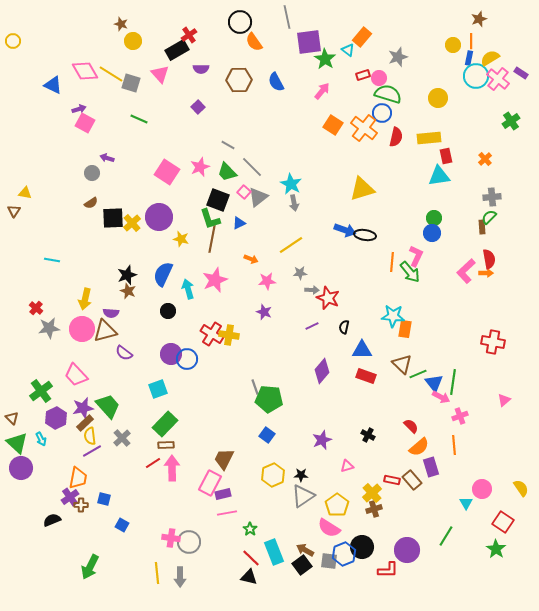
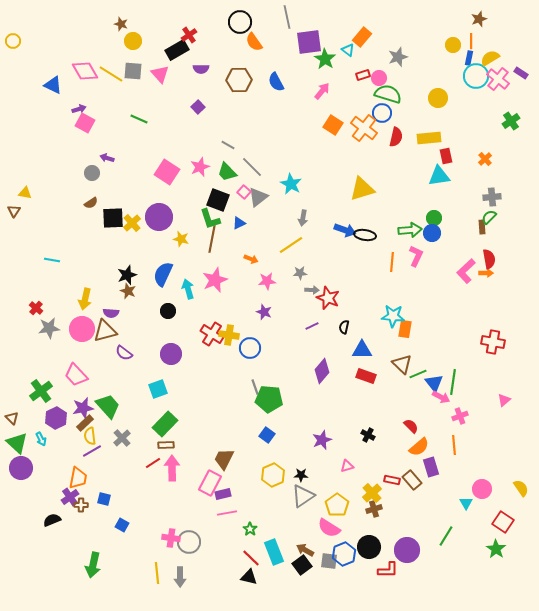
gray square at (131, 83): moved 2 px right, 12 px up; rotated 12 degrees counterclockwise
gray arrow at (294, 203): moved 9 px right, 15 px down; rotated 21 degrees clockwise
green arrow at (410, 272): moved 42 px up; rotated 55 degrees counterclockwise
blue circle at (187, 359): moved 63 px right, 11 px up
black circle at (362, 547): moved 7 px right
green arrow at (90, 567): moved 3 px right, 2 px up; rotated 15 degrees counterclockwise
